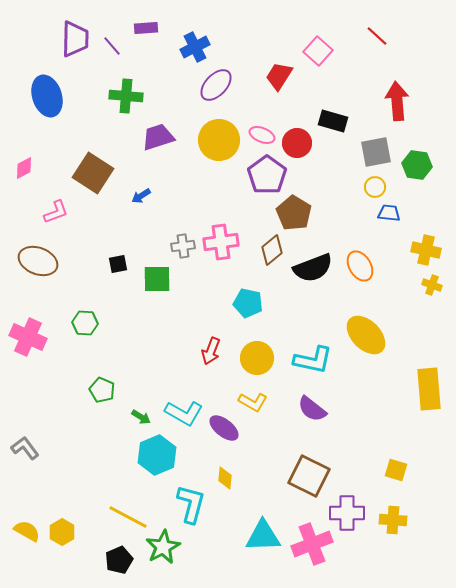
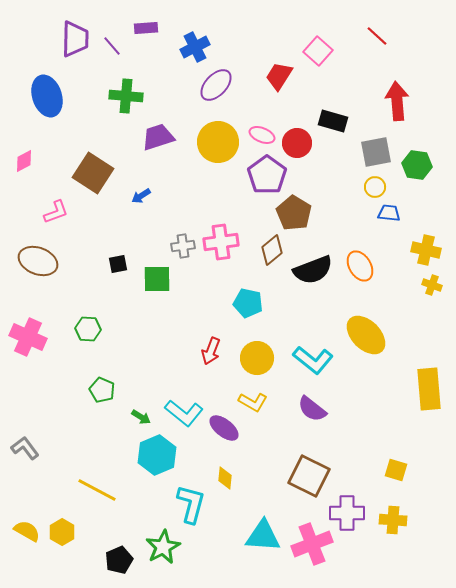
yellow circle at (219, 140): moved 1 px left, 2 px down
pink diamond at (24, 168): moved 7 px up
black semicircle at (313, 268): moved 2 px down
green hexagon at (85, 323): moved 3 px right, 6 px down
cyan L-shape at (313, 360): rotated 27 degrees clockwise
cyan L-shape at (184, 413): rotated 9 degrees clockwise
yellow line at (128, 517): moved 31 px left, 27 px up
cyan triangle at (263, 536): rotated 6 degrees clockwise
